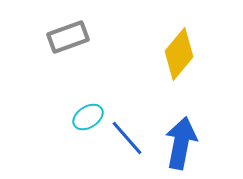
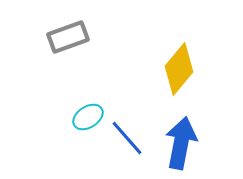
yellow diamond: moved 15 px down
